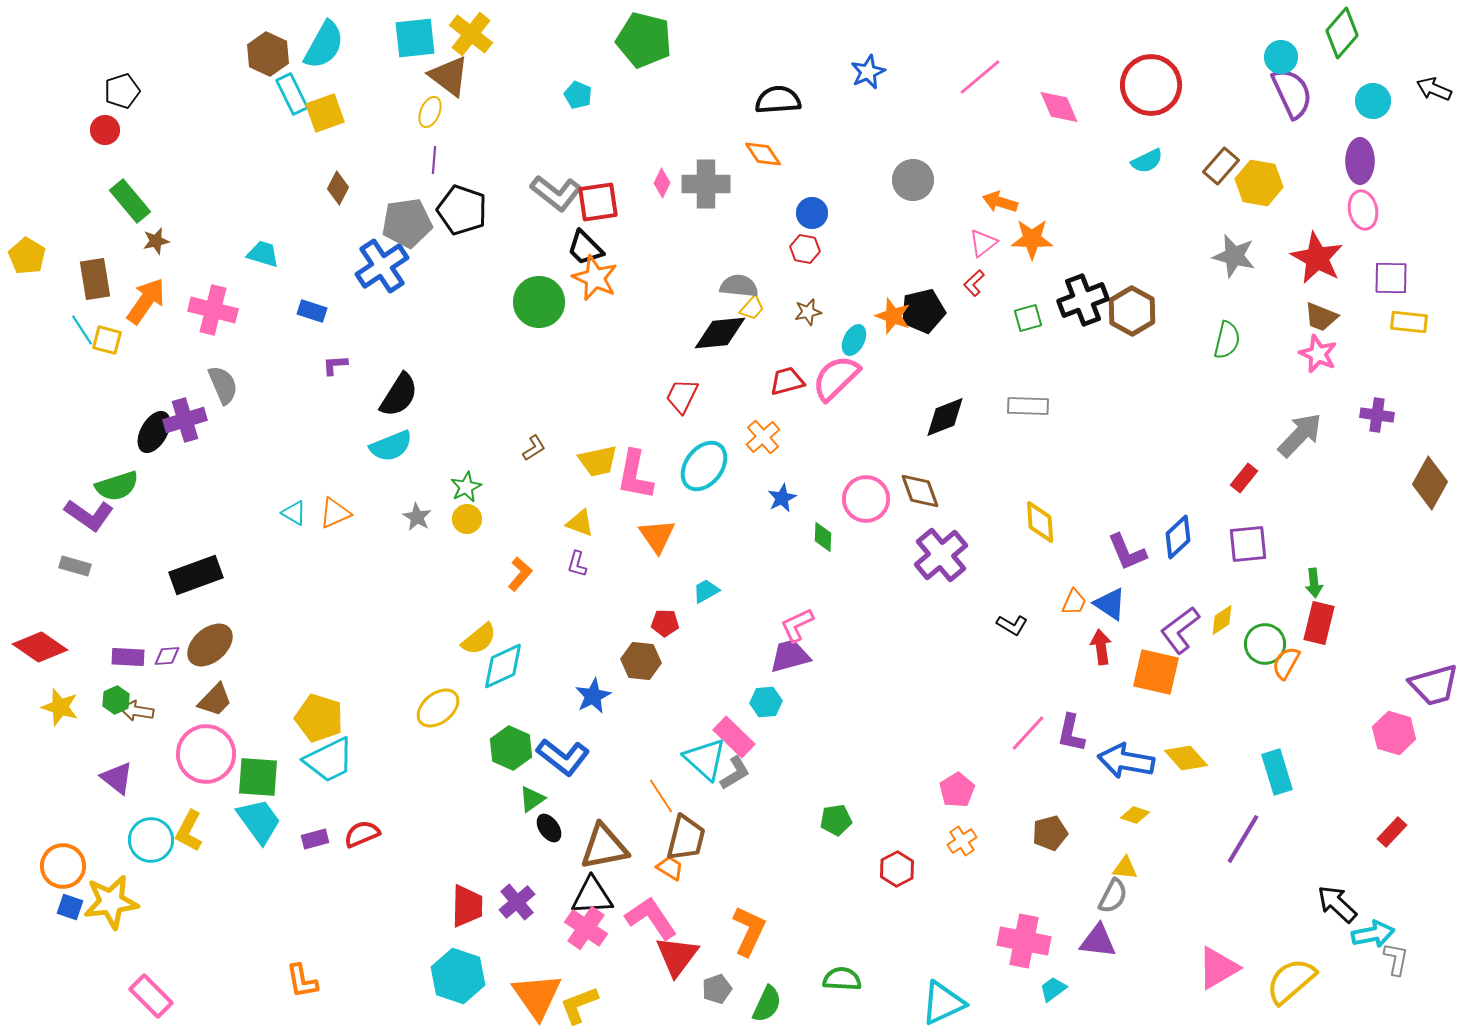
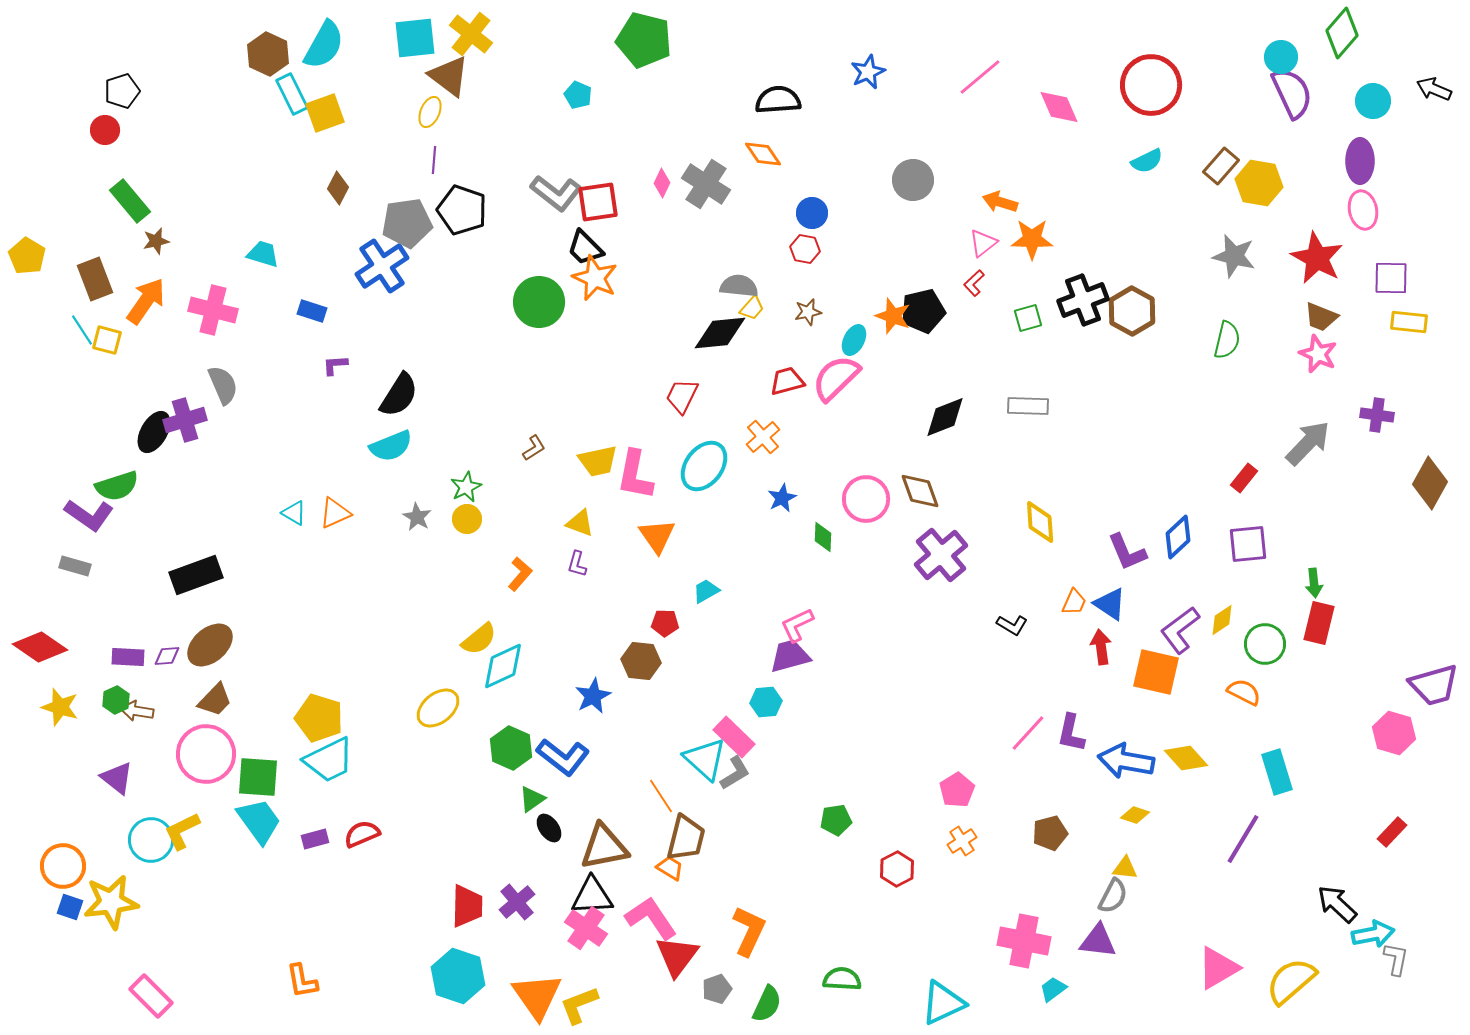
gray cross at (706, 184): rotated 33 degrees clockwise
brown rectangle at (95, 279): rotated 12 degrees counterclockwise
gray arrow at (1300, 435): moved 8 px right, 8 px down
orange semicircle at (1286, 663): moved 42 px left, 29 px down; rotated 88 degrees clockwise
yellow L-shape at (189, 831): moved 7 px left; rotated 36 degrees clockwise
